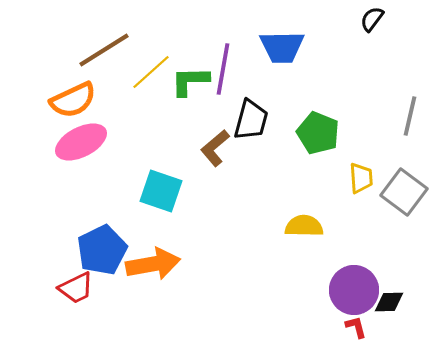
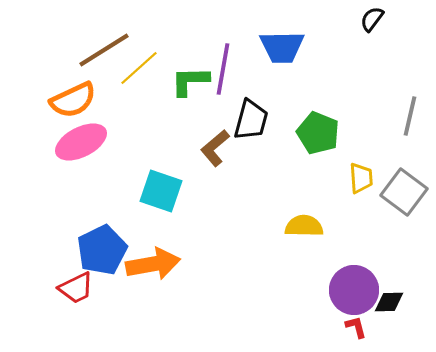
yellow line: moved 12 px left, 4 px up
